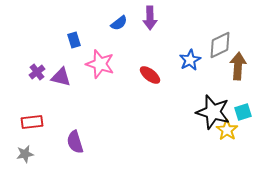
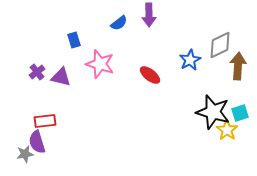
purple arrow: moved 1 px left, 3 px up
cyan square: moved 3 px left, 1 px down
red rectangle: moved 13 px right, 1 px up
purple semicircle: moved 38 px left
